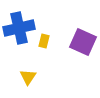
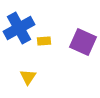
blue cross: rotated 16 degrees counterclockwise
yellow rectangle: rotated 72 degrees clockwise
